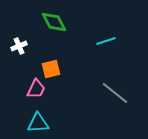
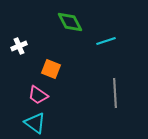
green diamond: moved 16 px right
orange square: rotated 36 degrees clockwise
pink trapezoid: moved 2 px right, 6 px down; rotated 100 degrees clockwise
gray line: rotated 48 degrees clockwise
cyan triangle: moved 3 px left; rotated 40 degrees clockwise
